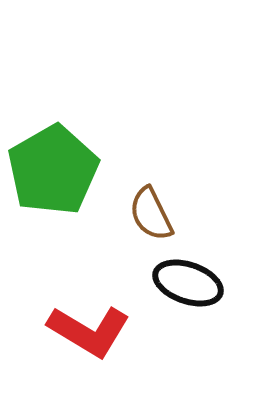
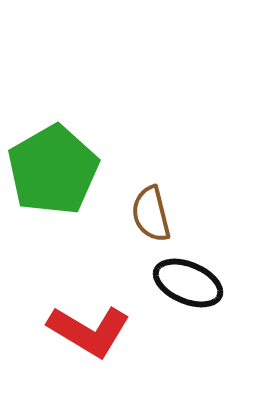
brown semicircle: rotated 12 degrees clockwise
black ellipse: rotated 4 degrees clockwise
